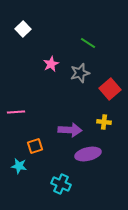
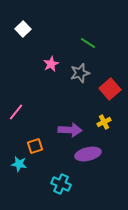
pink line: rotated 48 degrees counterclockwise
yellow cross: rotated 32 degrees counterclockwise
cyan star: moved 2 px up
